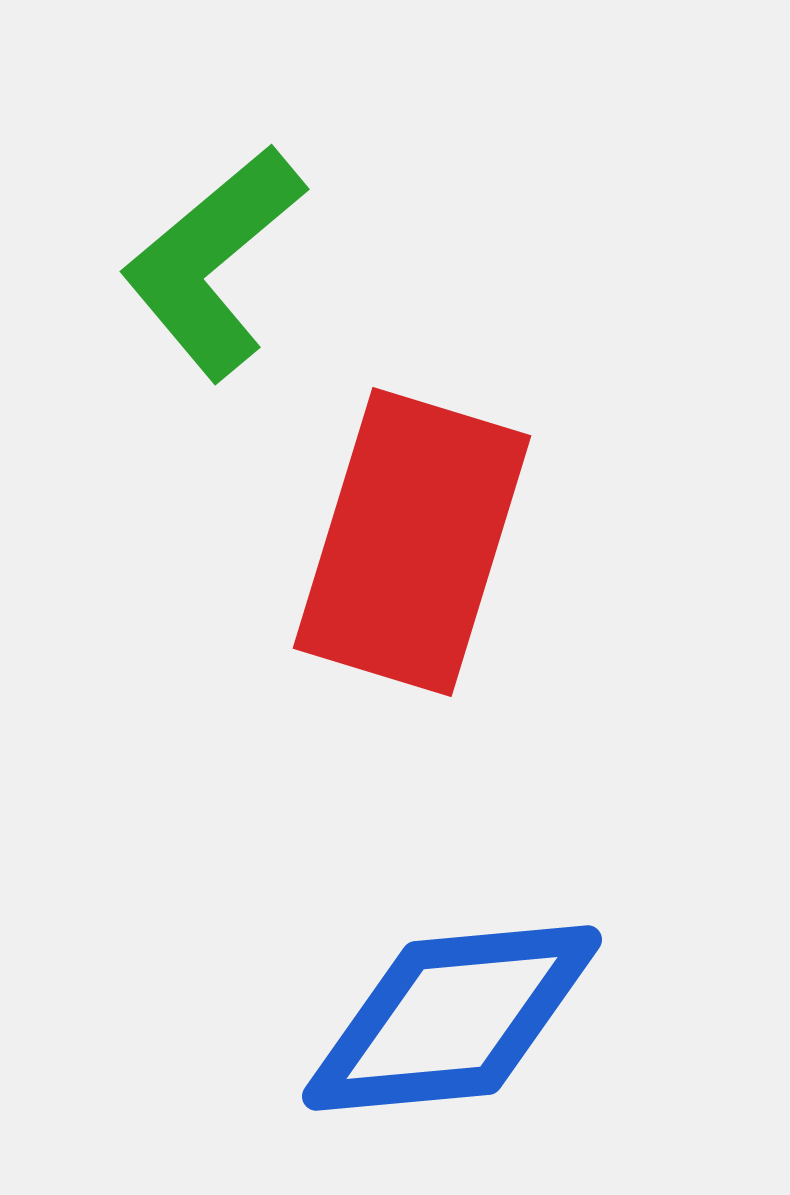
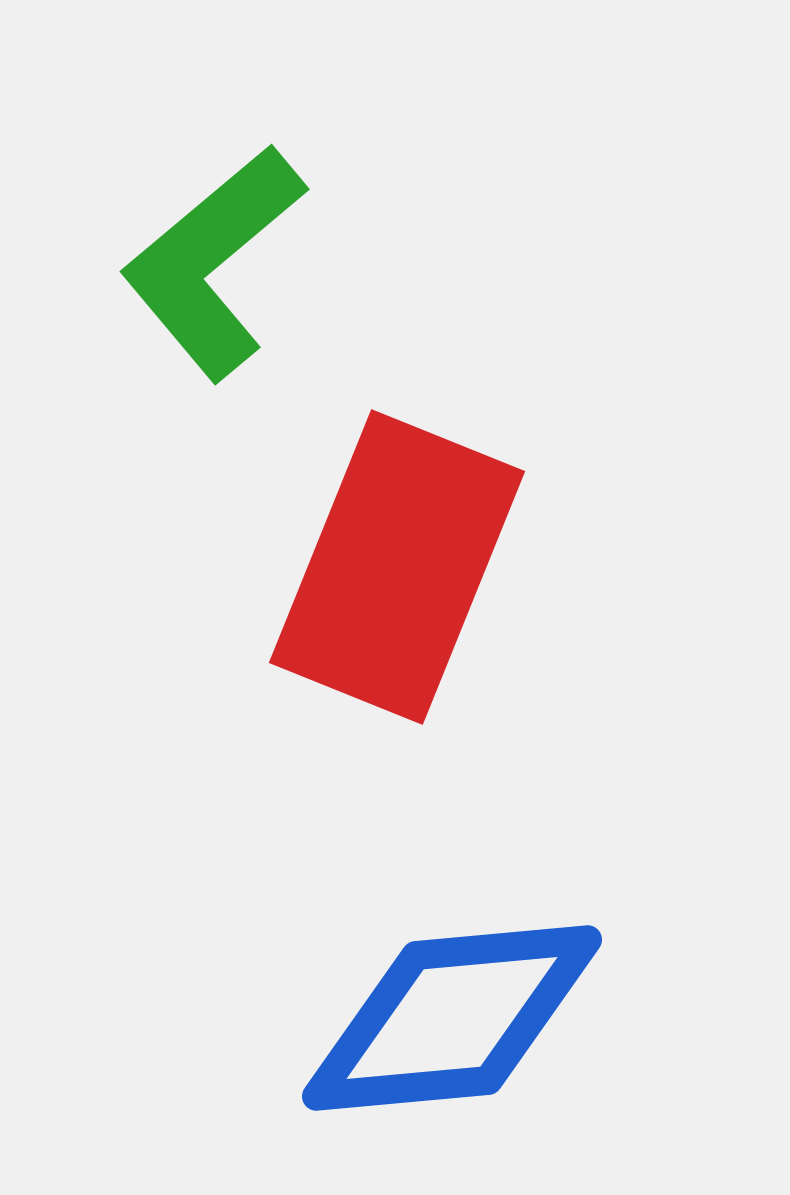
red rectangle: moved 15 px left, 25 px down; rotated 5 degrees clockwise
